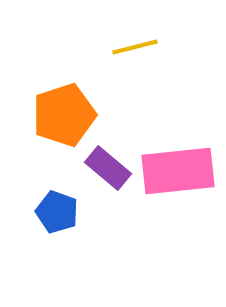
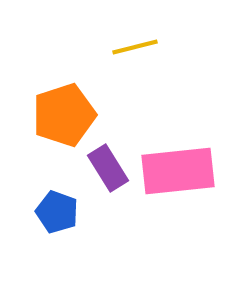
purple rectangle: rotated 18 degrees clockwise
